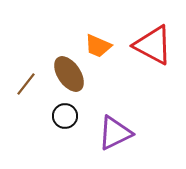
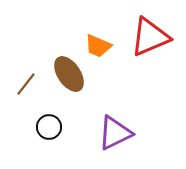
red triangle: moved 3 px left, 8 px up; rotated 51 degrees counterclockwise
black circle: moved 16 px left, 11 px down
